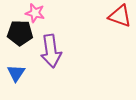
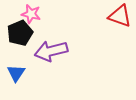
pink star: moved 4 px left, 1 px down
black pentagon: rotated 25 degrees counterclockwise
purple arrow: rotated 84 degrees clockwise
